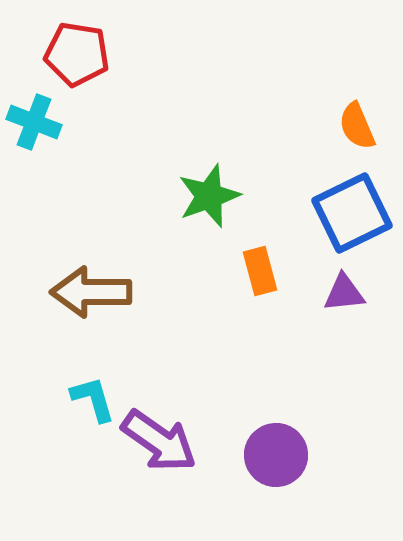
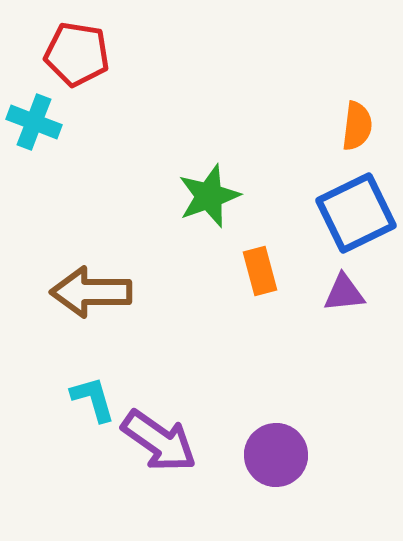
orange semicircle: rotated 150 degrees counterclockwise
blue square: moved 4 px right
